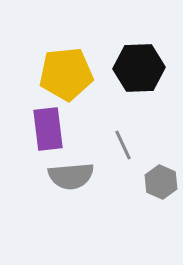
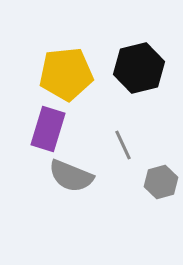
black hexagon: rotated 12 degrees counterclockwise
purple rectangle: rotated 24 degrees clockwise
gray semicircle: rotated 27 degrees clockwise
gray hexagon: rotated 20 degrees clockwise
